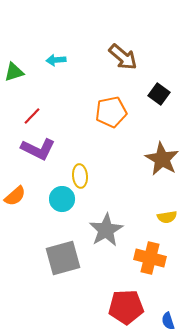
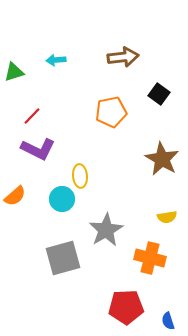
brown arrow: rotated 48 degrees counterclockwise
